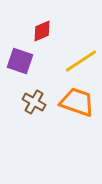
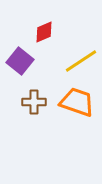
red diamond: moved 2 px right, 1 px down
purple square: rotated 20 degrees clockwise
brown cross: rotated 30 degrees counterclockwise
